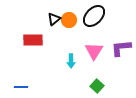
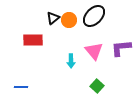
black triangle: moved 1 px left, 1 px up
pink triangle: rotated 12 degrees counterclockwise
